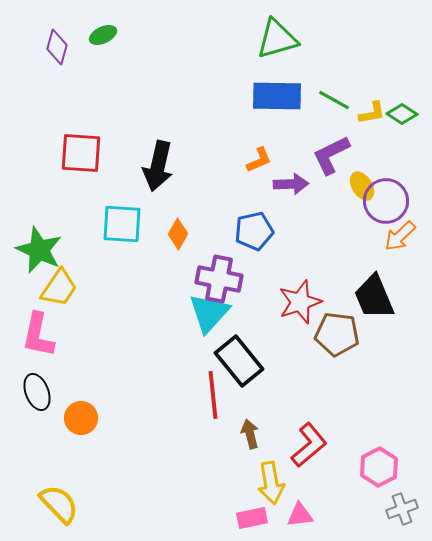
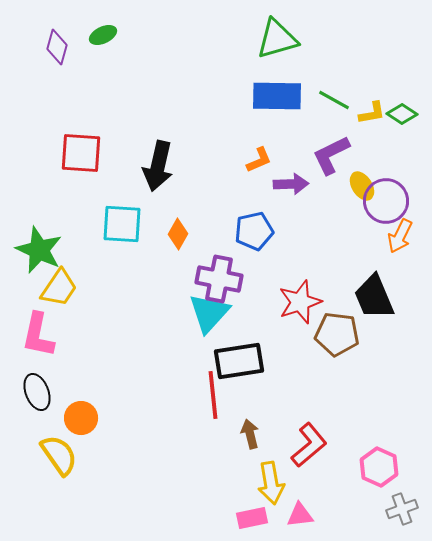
orange arrow: rotated 20 degrees counterclockwise
black rectangle: rotated 60 degrees counterclockwise
pink hexagon: rotated 9 degrees counterclockwise
yellow semicircle: moved 49 px up; rotated 9 degrees clockwise
